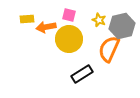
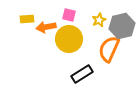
yellow star: rotated 24 degrees clockwise
